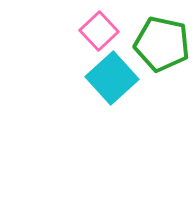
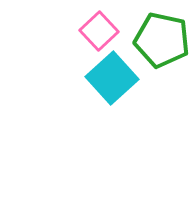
green pentagon: moved 4 px up
